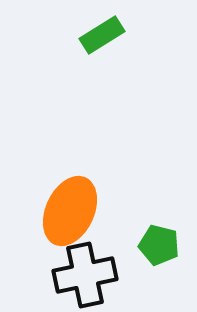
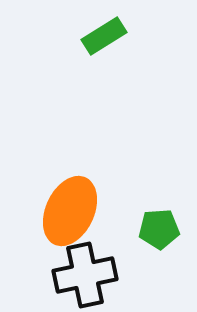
green rectangle: moved 2 px right, 1 px down
green pentagon: moved 16 px up; rotated 18 degrees counterclockwise
